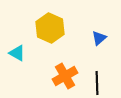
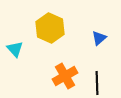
cyan triangle: moved 2 px left, 4 px up; rotated 18 degrees clockwise
